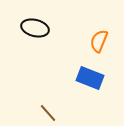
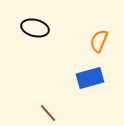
blue rectangle: rotated 36 degrees counterclockwise
